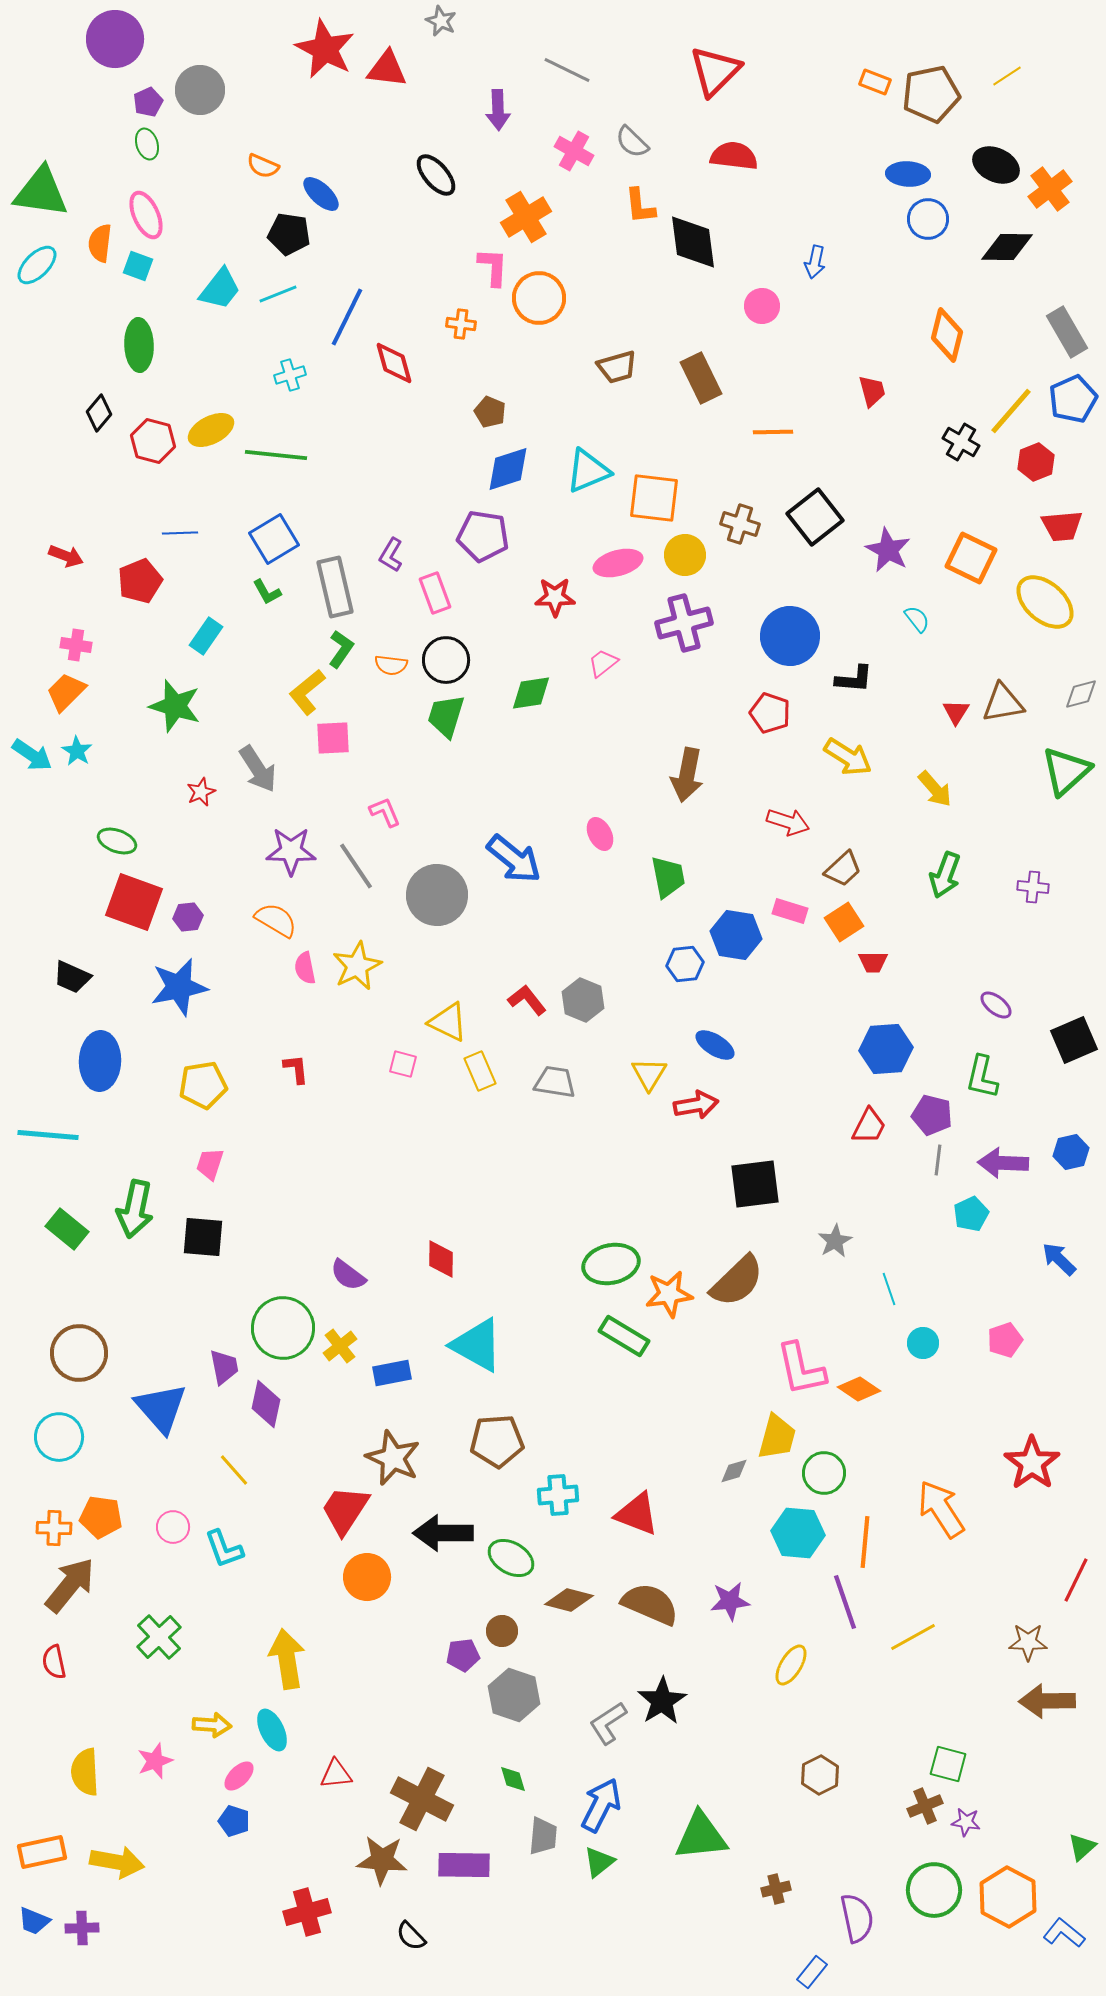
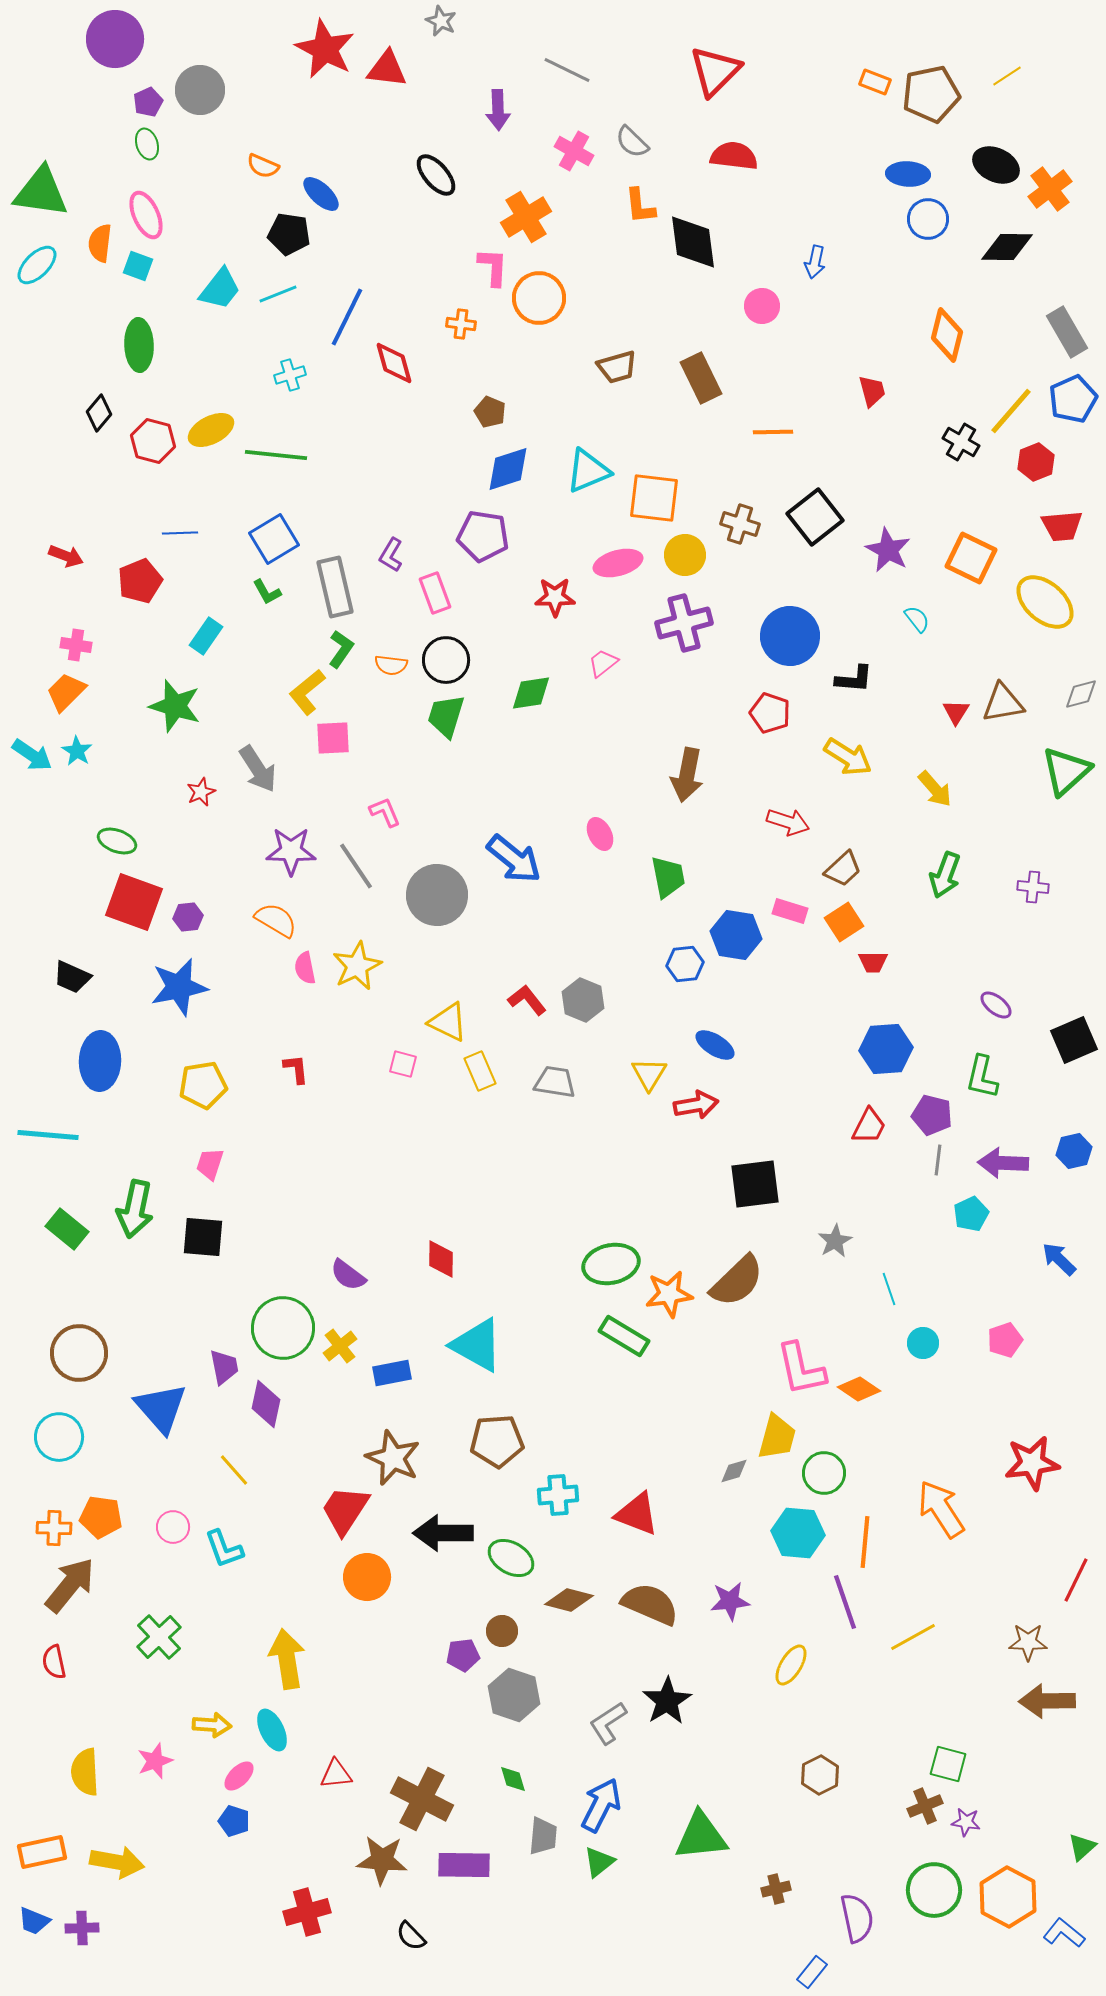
blue hexagon at (1071, 1152): moved 3 px right, 1 px up
red star at (1032, 1463): rotated 28 degrees clockwise
black star at (662, 1701): moved 5 px right
